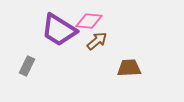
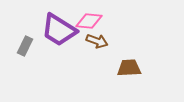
brown arrow: rotated 60 degrees clockwise
gray rectangle: moved 2 px left, 20 px up
